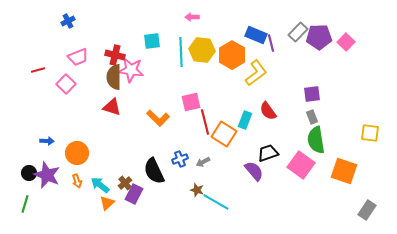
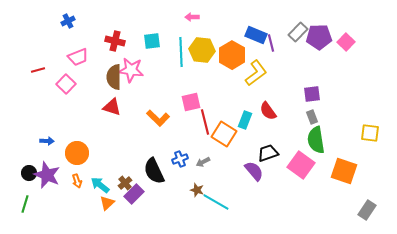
red cross at (115, 55): moved 14 px up
purple rectangle at (134, 194): rotated 18 degrees clockwise
